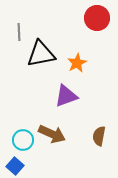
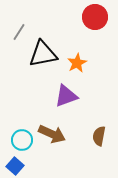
red circle: moved 2 px left, 1 px up
gray line: rotated 36 degrees clockwise
black triangle: moved 2 px right
cyan circle: moved 1 px left
